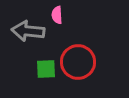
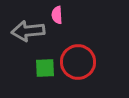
gray arrow: rotated 12 degrees counterclockwise
green square: moved 1 px left, 1 px up
